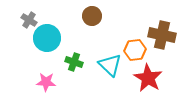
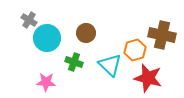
brown circle: moved 6 px left, 17 px down
orange hexagon: rotated 10 degrees counterclockwise
red star: rotated 16 degrees counterclockwise
